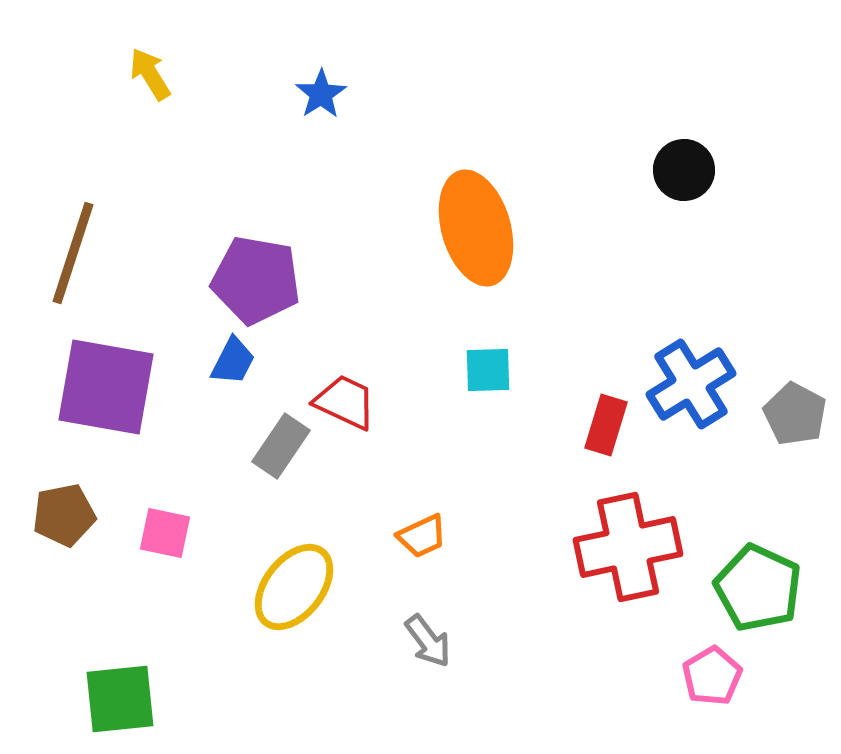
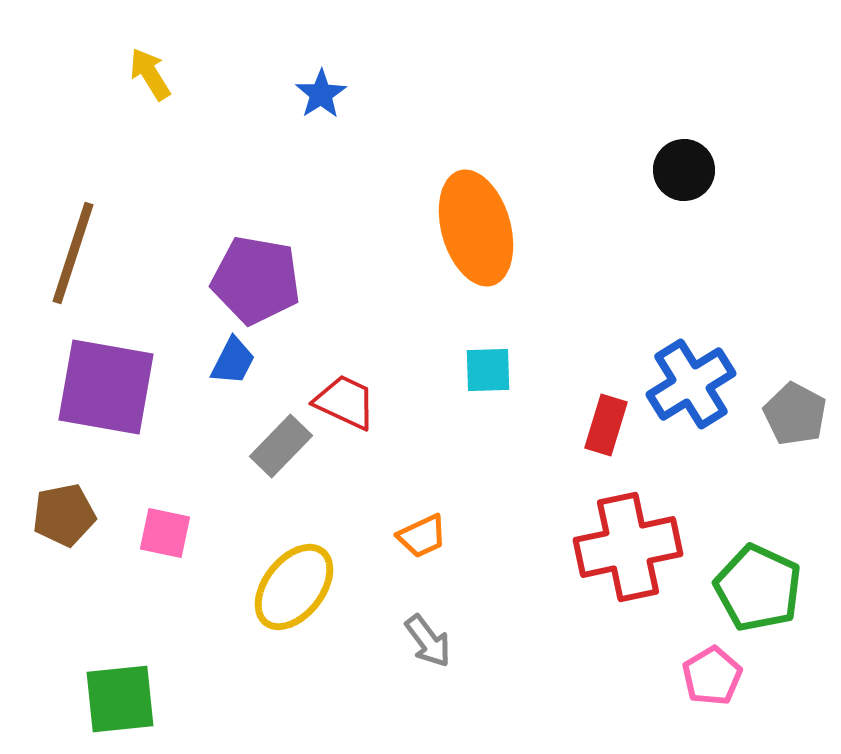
gray rectangle: rotated 10 degrees clockwise
